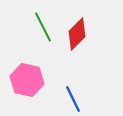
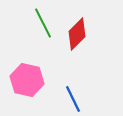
green line: moved 4 px up
